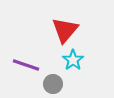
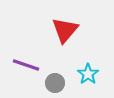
cyan star: moved 15 px right, 14 px down
gray circle: moved 2 px right, 1 px up
